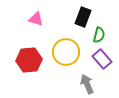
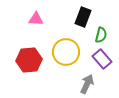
pink triangle: rotated 14 degrees counterclockwise
green semicircle: moved 2 px right
gray arrow: rotated 48 degrees clockwise
